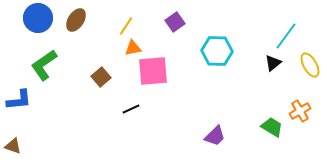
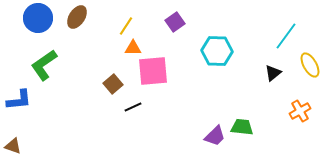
brown ellipse: moved 1 px right, 3 px up
orange triangle: rotated 12 degrees clockwise
black triangle: moved 10 px down
brown square: moved 12 px right, 7 px down
black line: moved 2 px right, 2 px up
green trapezoid: moved 30 px left; rotated 25 degrees counterclockwise
